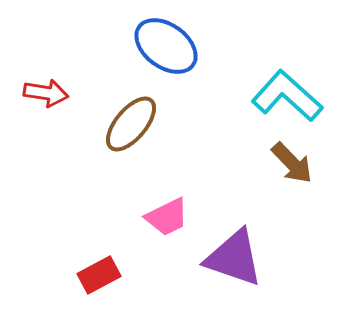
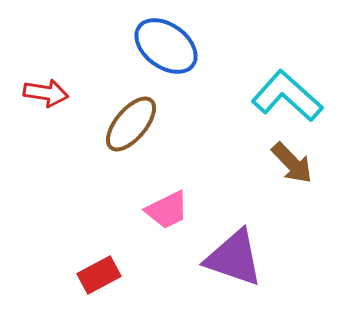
pink trapezoid: moved 7 px up
